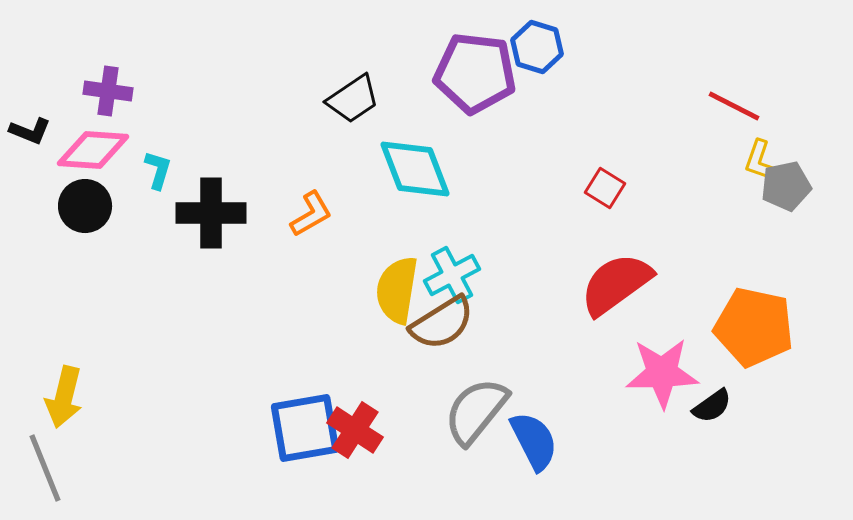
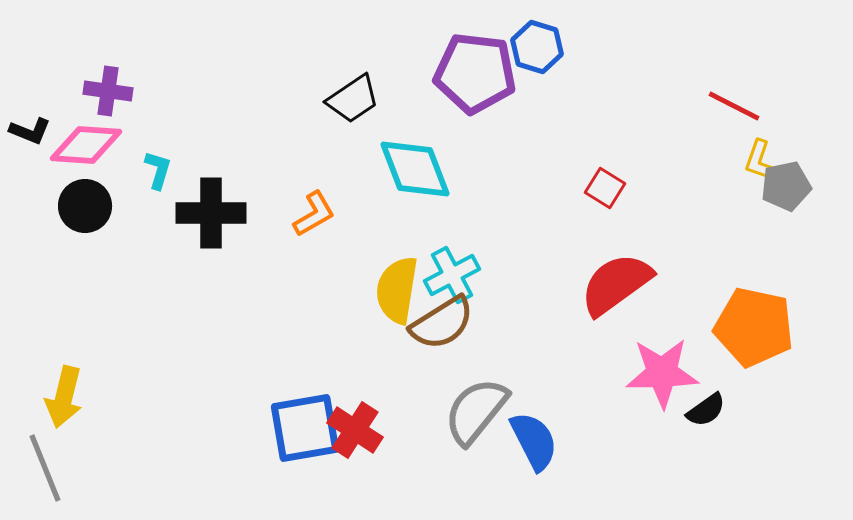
pink diamond: moved 7 px left, 5 px up
orange L-shape: moved 3 px right
black semicircle: moved 6 px left, 4 px down
